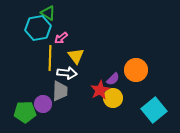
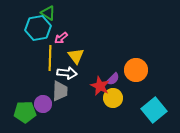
red star: moved 4 px up; rotated 18 degrees counterclockwise
